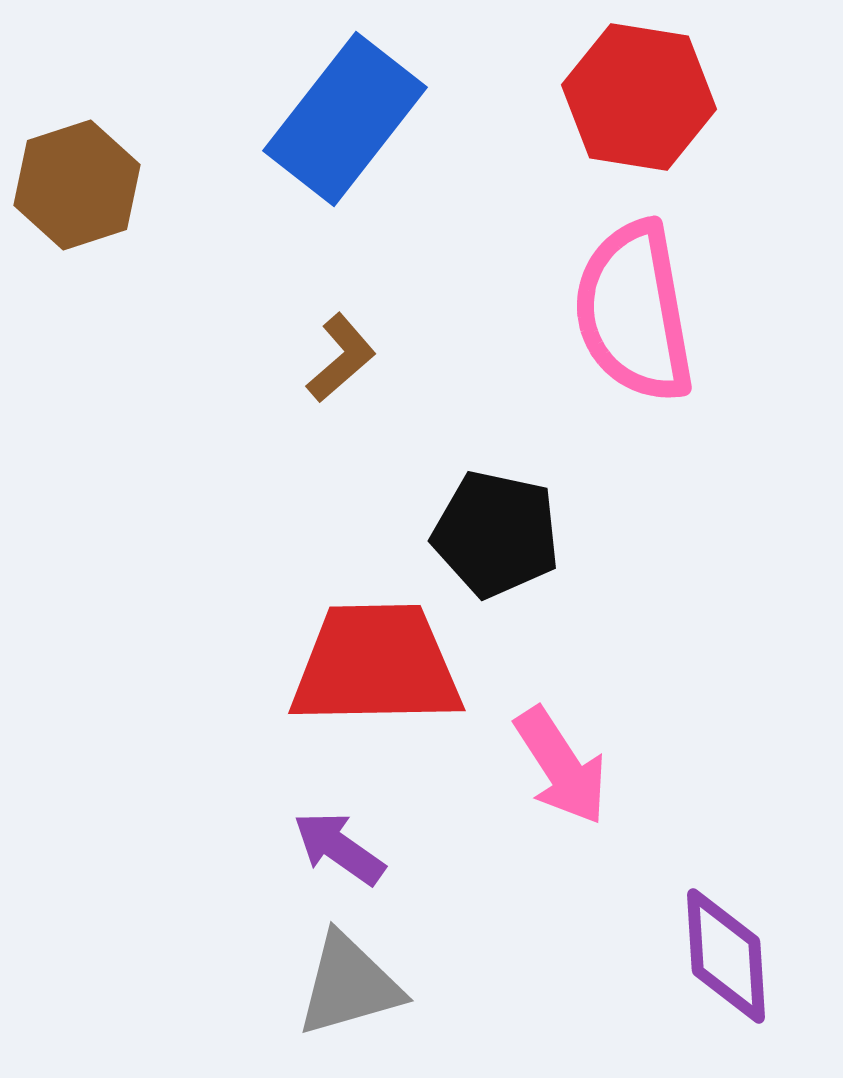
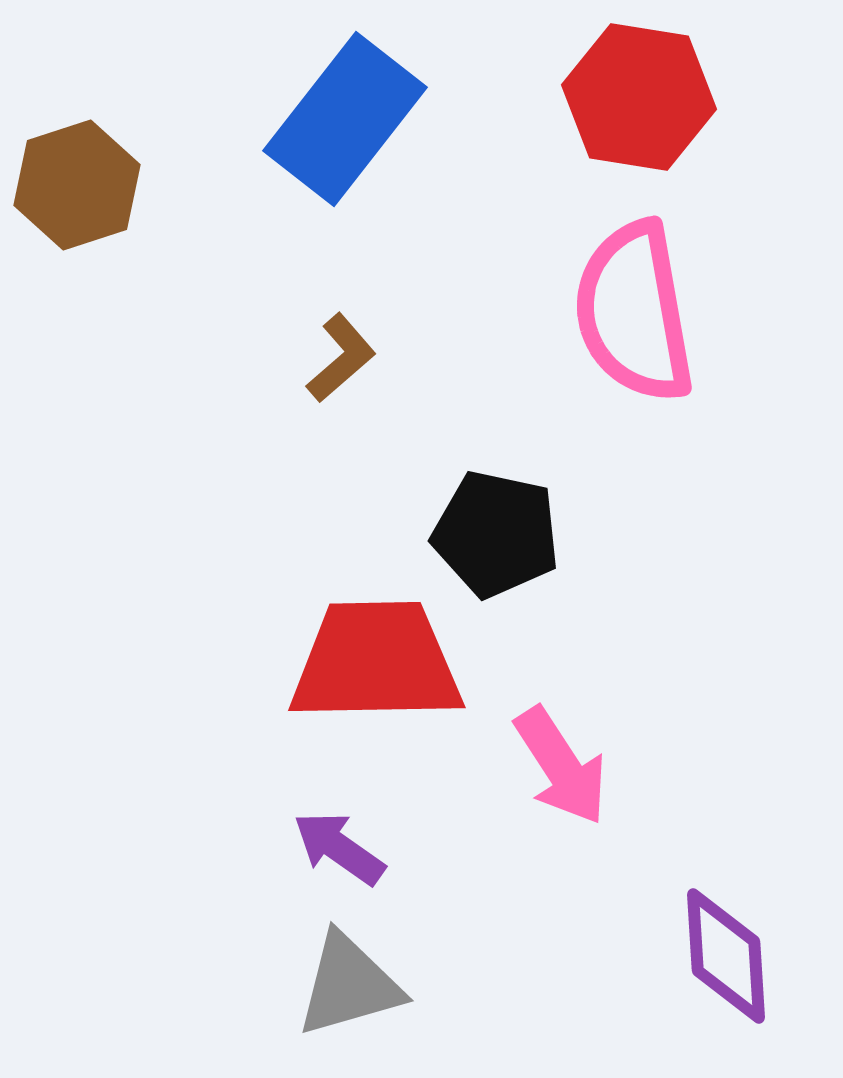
red trapezoid: moved 3 px up
